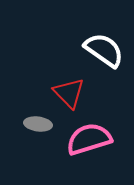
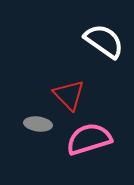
white semicircle: moved 9 px up
red triangle: moved 2 px down
